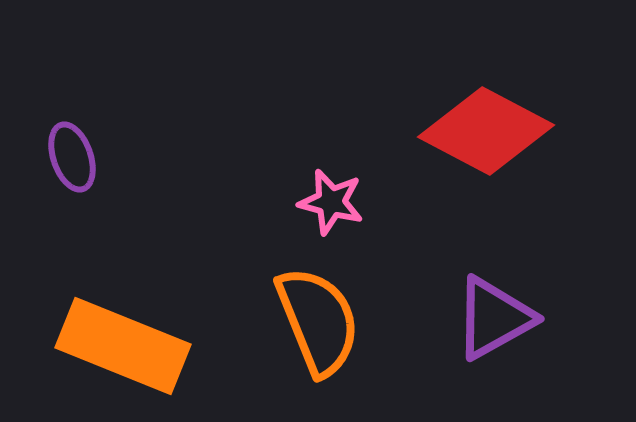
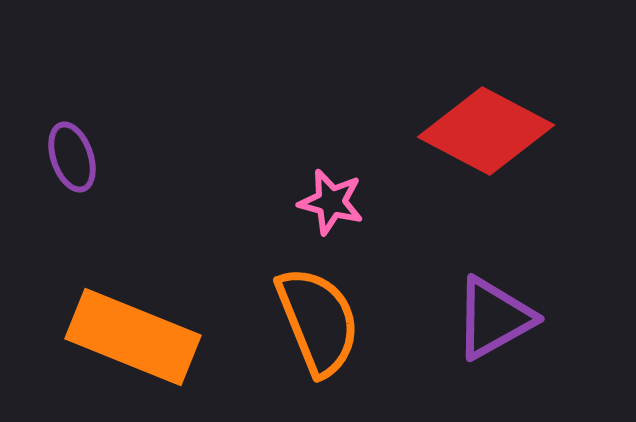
orange rectangle: moved 10 px right, 9 px up
